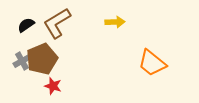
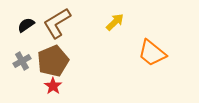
yellow arrow: rotated 42 degrees counterclockwise
brown pentagon: moved 11 px right, 2 px down
orange trapezoid: moved 10 px up
red star: rotated 18 degrees clockwise
